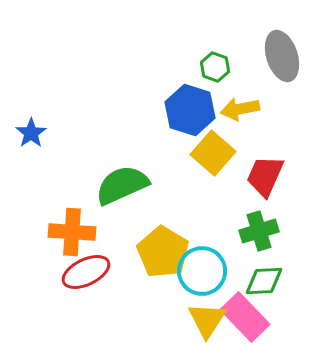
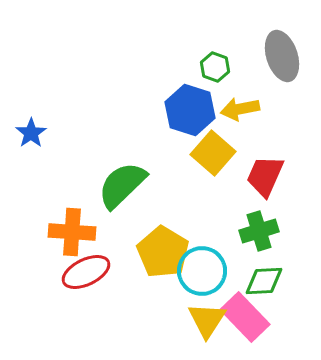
green semicircle: rotated 20 degrees counterclockwise
